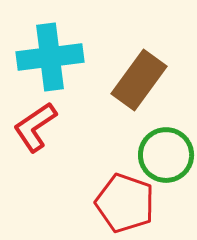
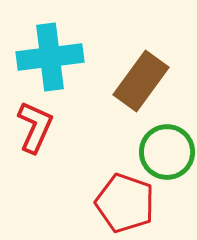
brown rectangle: moved 2 px right, 1 px down
red L-shape: rotated 148 degrees clockwise
green circle: moved 1 px right, 3 px up
